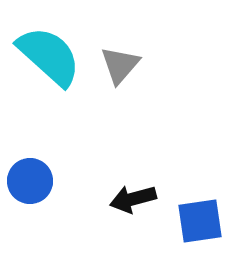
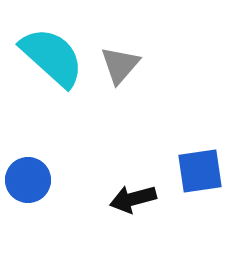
cyan semicircle: moved 3 px right, 1 px down
blue circle: moved 2 px left, 1 px up
blue square: moved 50 px up
